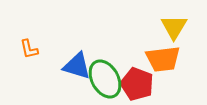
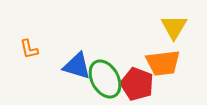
orange trapezoid: moved 4 px down
